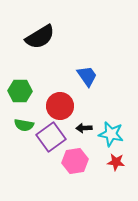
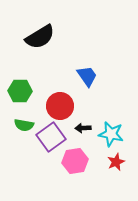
black arrow: moved 1 px left
red star: rotated 30 degrees counterclockwise
